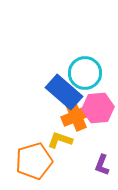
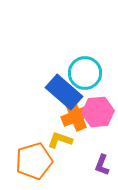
pink hexagon: moved 4 px down
